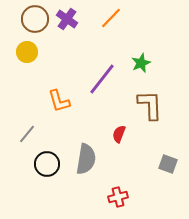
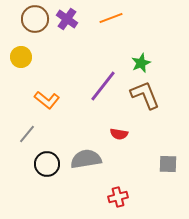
orange line: rotated 25 degrees clockwise
yellow circle: moved 6 px left, 5 px down
purple line: moved 1 px right, 7 px down
orange L-shape: moved 12 px left, 1 px up; rotated 35 degrees counterclockwise
brown L-shape: moved 5 px left, 10 px up; rotated 20 degrees counterclockwise
red semicircle: rotated 102 degrees counterclockwise
gray semicircle: rotated 108 degrees counterclockwise
gray square: rotated 18 degrees counterclockwise
